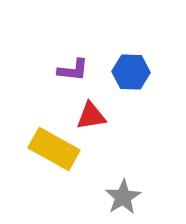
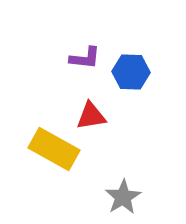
purple L-shape: moved 12 px right, 12 px up
